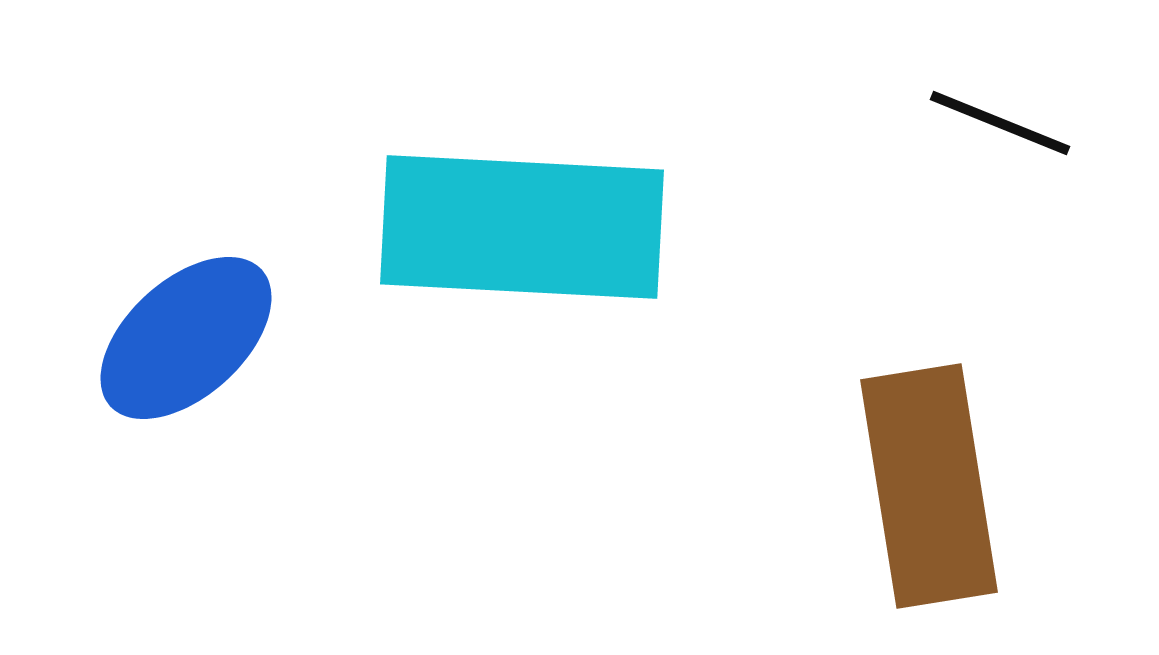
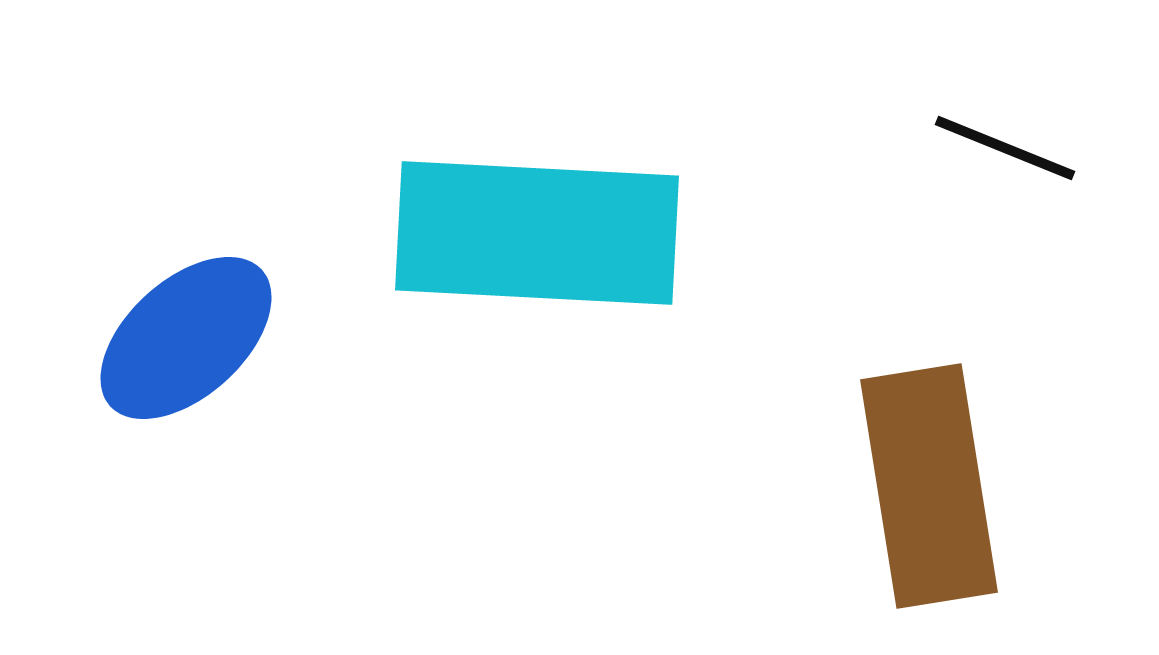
black line: moved 5 px right, 25 px down
cyan rectangle: moved 15 px right, 6 px down
